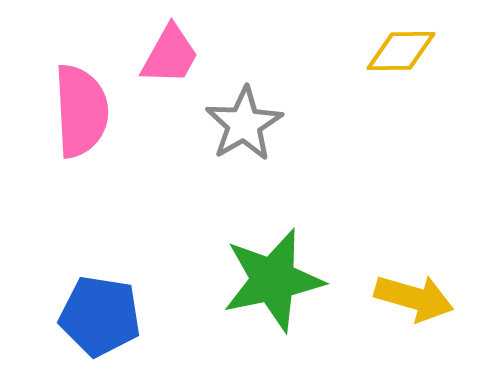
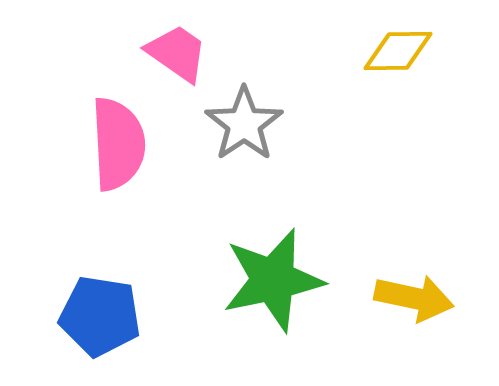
yellow diamond: moved 3 px left
pink trapezoid: moved 7 px right, 2 px up; rotated 84 degrees counterclockwise
pink semicircle: moved 37 px right, 33 px down
gray star: rotated 4 degrees counterclockwise
yellow arrow: rotated 4 degrees counterclockwise
